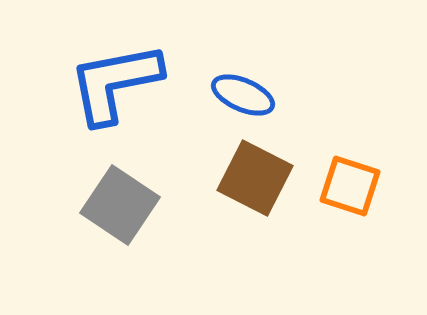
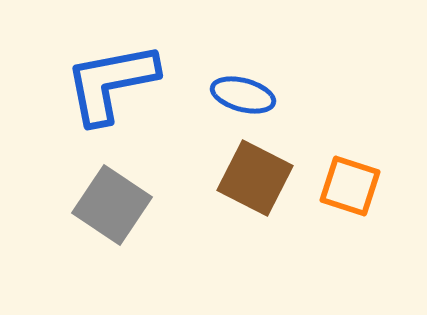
blue L-shape: moved 4 px left
blue ellipse: rotated 8 degrees counterclockwise
gray square: moved 8 px left
